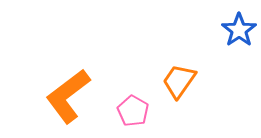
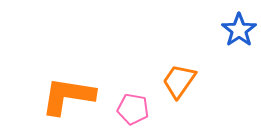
orange L-shape: rotated 46 degrees clockwise
pink pentagon: moved 2 px up; rotated 20 degrees counterclockwise
